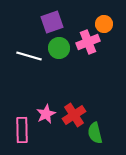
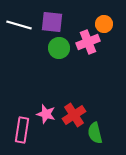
purple square: rotated 25 degrees clockwise
white line: moved 10 px left, 31 px up
pink star: rotated 30 degrees counterclockwise
pink rectangle: rotated 10 degrees clockwise
